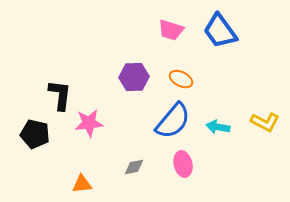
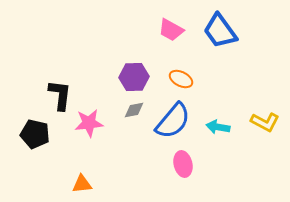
pink trapezoid: rotated 12 degrees clockwise
gray diamond: moved 57 px up
